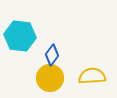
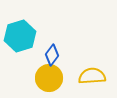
cyan hexagon: rotated 24 degrees counterclockwise
yellow circle: moved 1 px left
